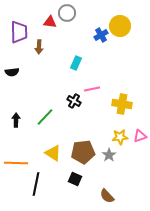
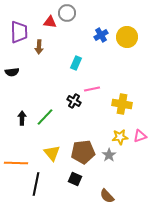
yellow circle: moved 7 px right, 11 px down
black arrow: moved 6 px right, 2 px up
yellow triangle: moved 1 px left; rotated 18 degrees clockwise
